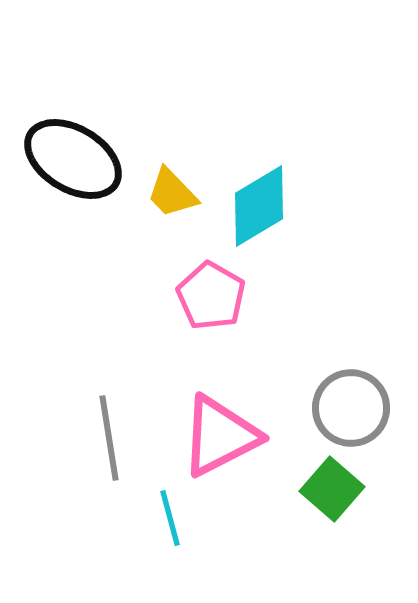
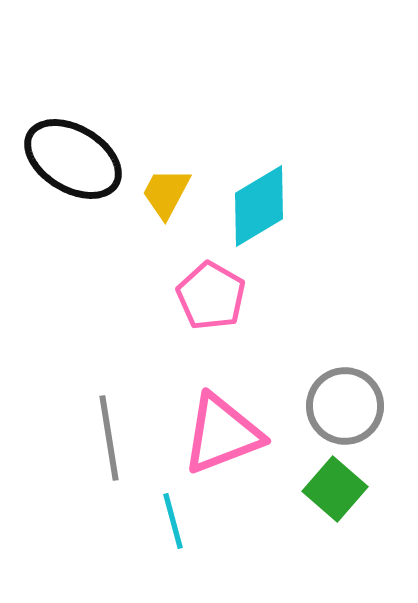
yellow trapezoid: moved 6 px left; rotated 72 degrees clockwise
gray circle: moved 6 px left, 2 px up
pink triangle: moved 2 px right, 2 px up; rotated 6 degrees clockwise
green square: moved 3 px right
cyan line: moved 3 px right, 3 px down
